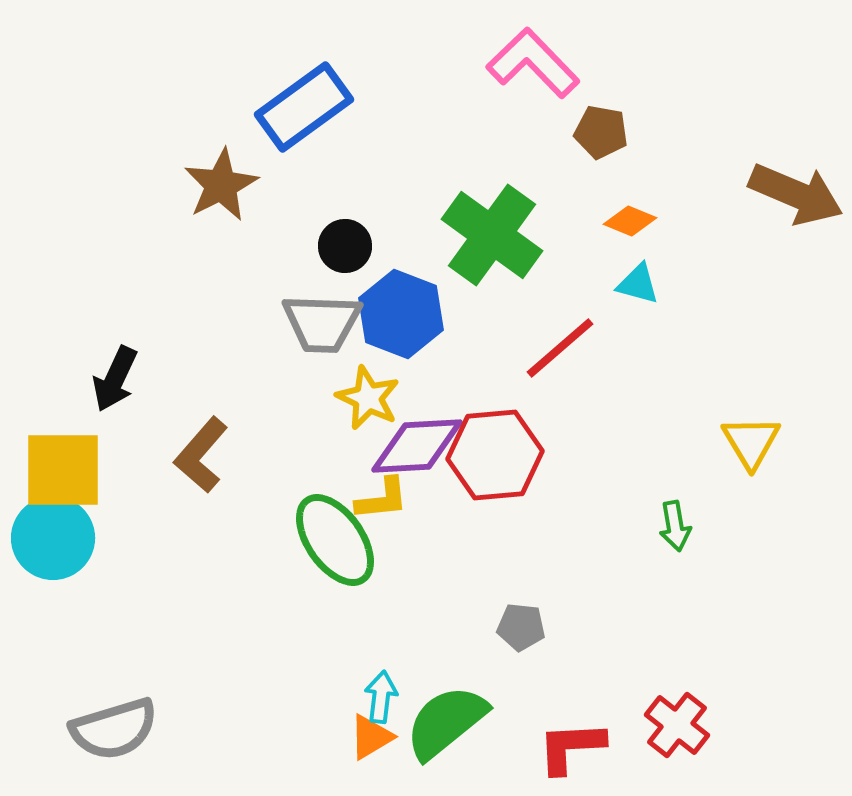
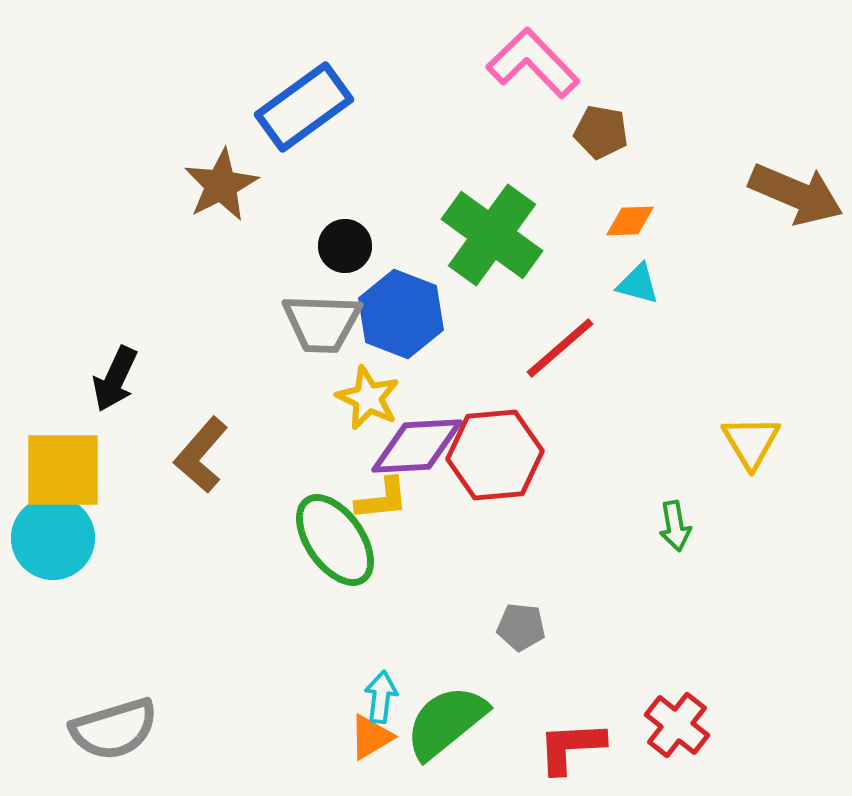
orange diamond: rotated 24 degrees counterclockwise
